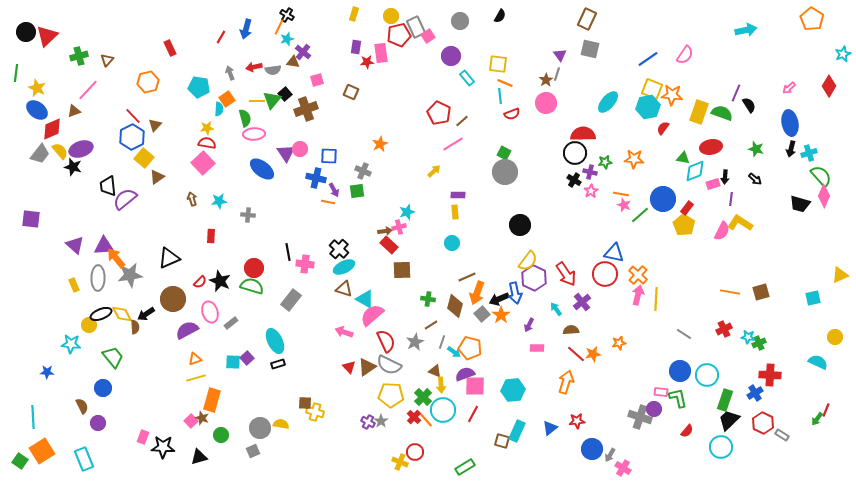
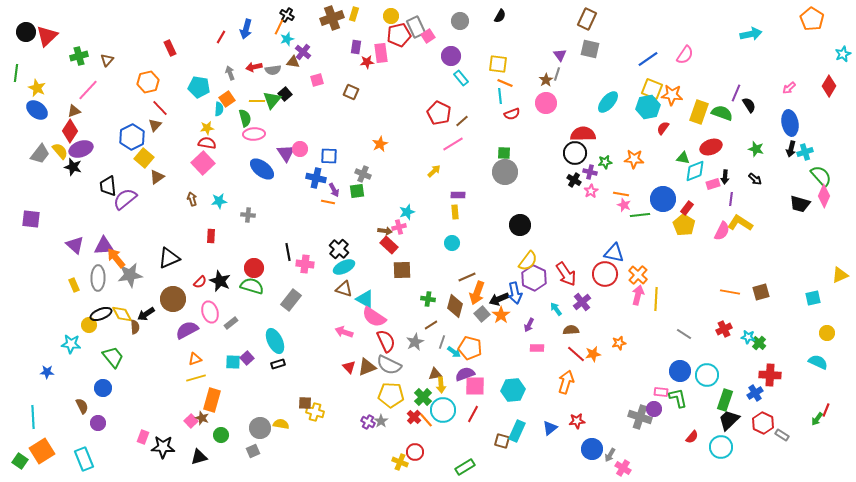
cyan arrow at (746, 30): moved 5 px right, 4 px down
cyan rectangle at (467, 78): moved 6 px left
brown cross at (306, 109): moved 26 px right, 91 px up
red line at (133, 116): moved 27 px right, 8 px up
red diamond at (52, 129): moved 18 px right, 2 px down; rotated 35 degrees counterclockwise
red ellipse at (711, 147): rotated 10 degrees counterclockwise
green square at (504, 153): rotated 24 degrees counterclockwise
cyan cross at (809, 153): moved 4 px left, 1 px up
gray cross at (363, 171): moved 3 px down
green line at (640, 215): rotated 36 degrees clockwise
brown arrow at (385, 231): rotated 16 degrees clockwise
pink semicircle at (372, 315): moved 2 px right, 2 px down; rotated 105 degrees counterclockwise
yellow circle at (835, 337): moved 8 px left, 4 px up
green cross at (759, 343): rotated 24 degrees counterclockwise
brown triangle at (367, 367): rotated 12 degrees clockwise
brown triangle at (435, 371): moved 3 px down; rotated 32 degrees counterclockwise
red semicircle at (687, 431): moved 5 px right, 6 px down
